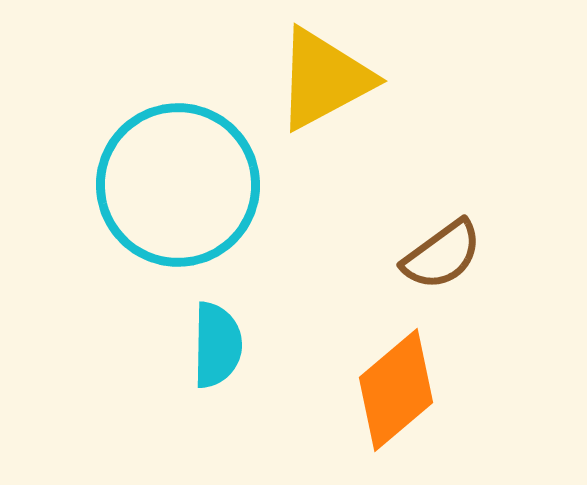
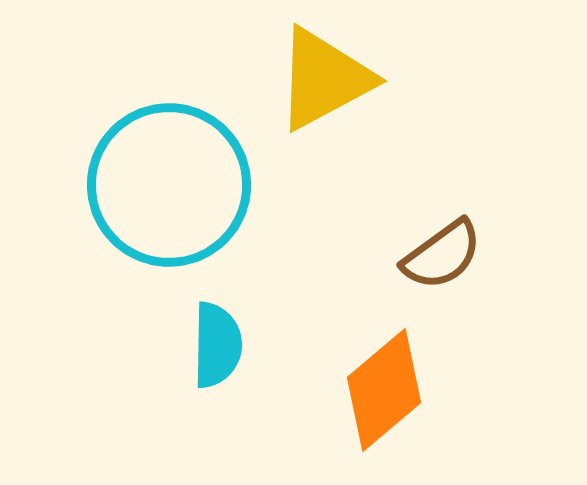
cyan circle: moved 9 px left
orange diamond: moved 12 px left
